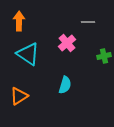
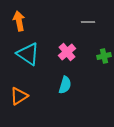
orange arrow: rotated 12 degrees counterclockwise
pink cross: moved 9 px down
